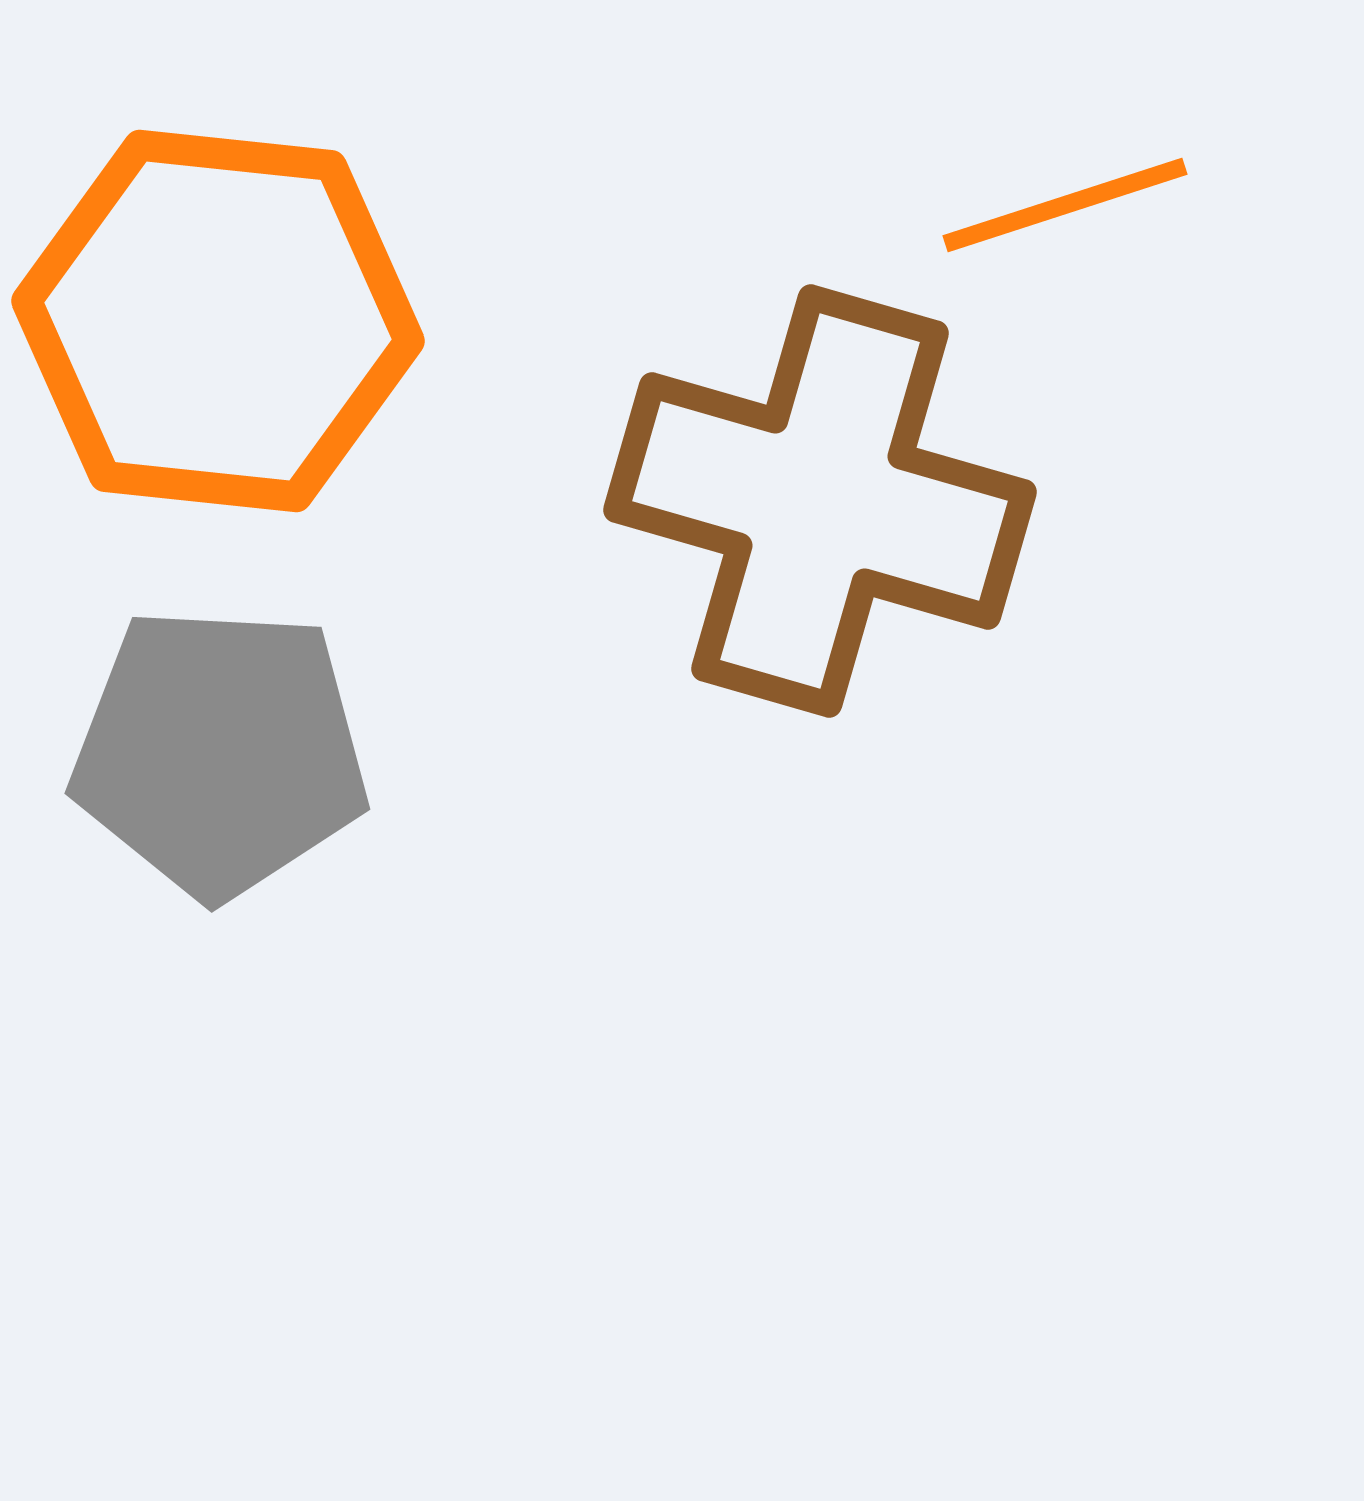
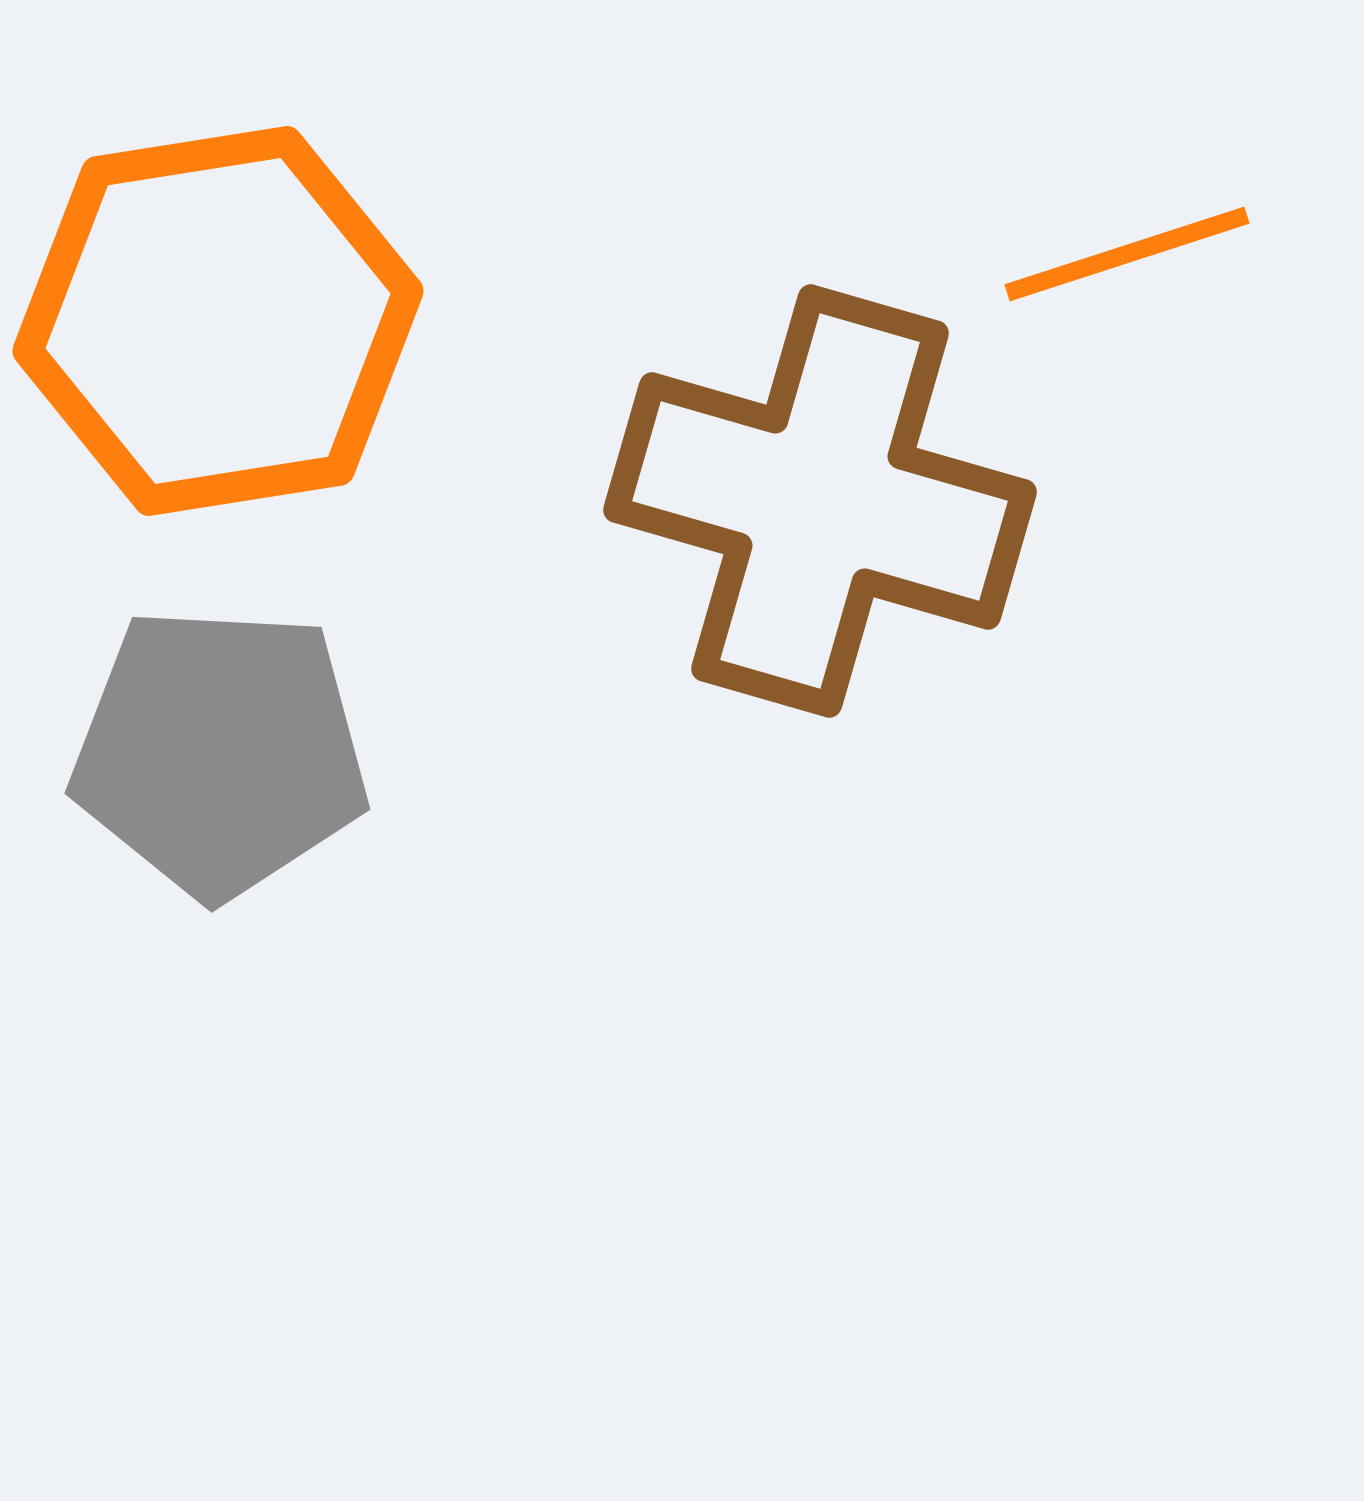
orange line: moved 62 px right, 49 px down
orange hexagon: rotated 15 degrees counterclockwise
